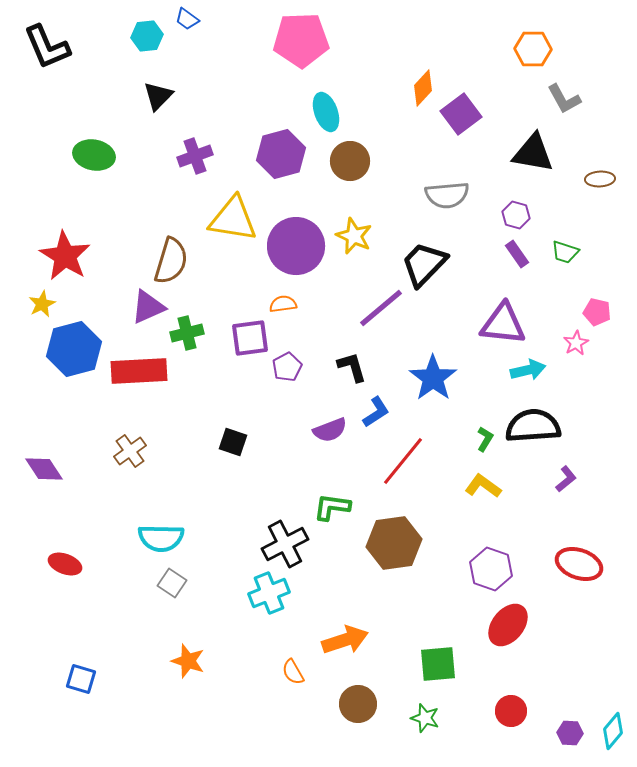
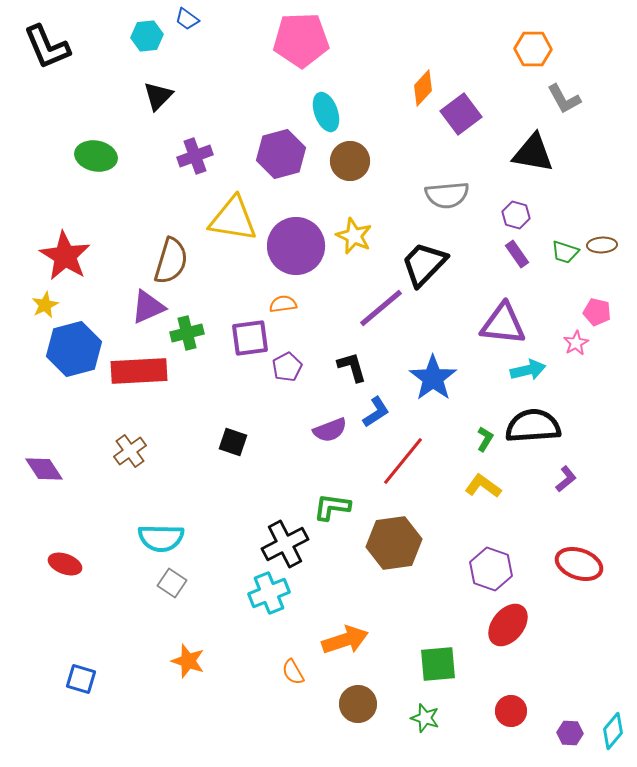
green ellipse at (94, 155): moved 2 px right, 1 px down
brown ellipse at (600, 179): moved 2 px right, 66 px down
yellow star at (42, 304): moved 3 px right, 1 px down
